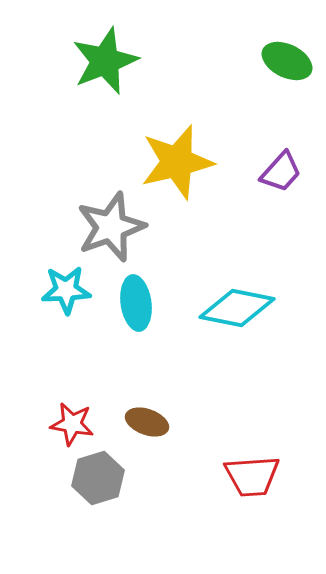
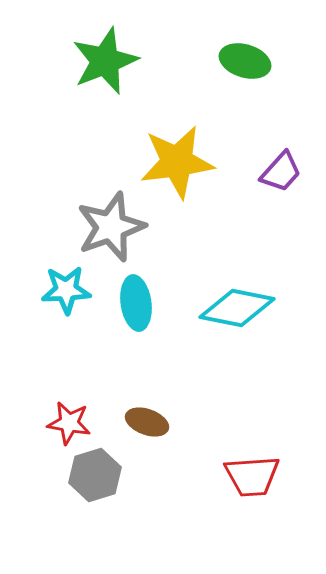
green ellipse: moved 42 px left; rotated 9 degrees counterclockwise
yellow star: rotated 6 degrees clockwise
red star: moved 3 px left, 1 px up
gray hexagon: moved 3 px left, 3 px up
